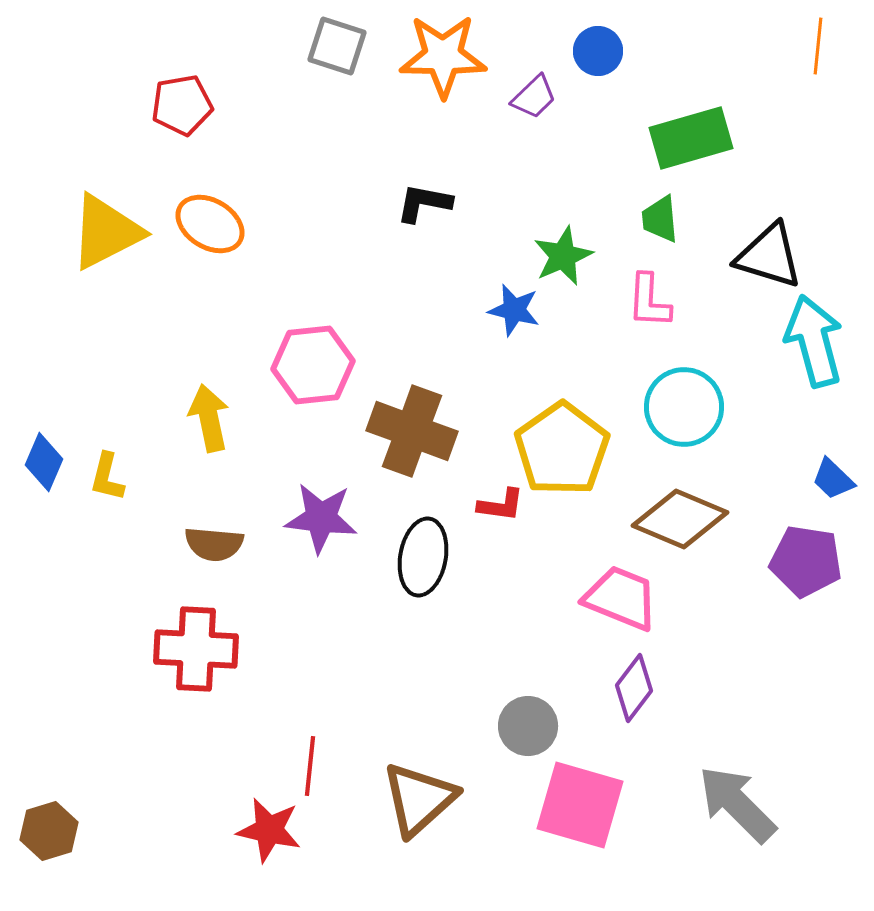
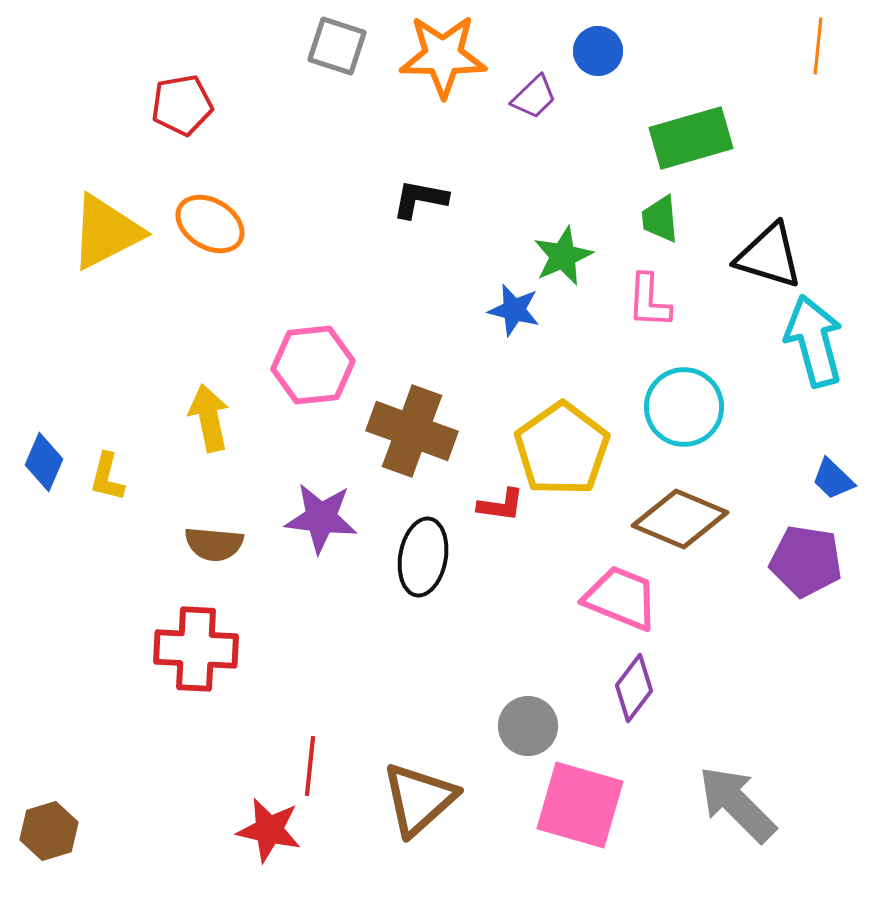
black L-shape: moved 4 px left, 4 px up
